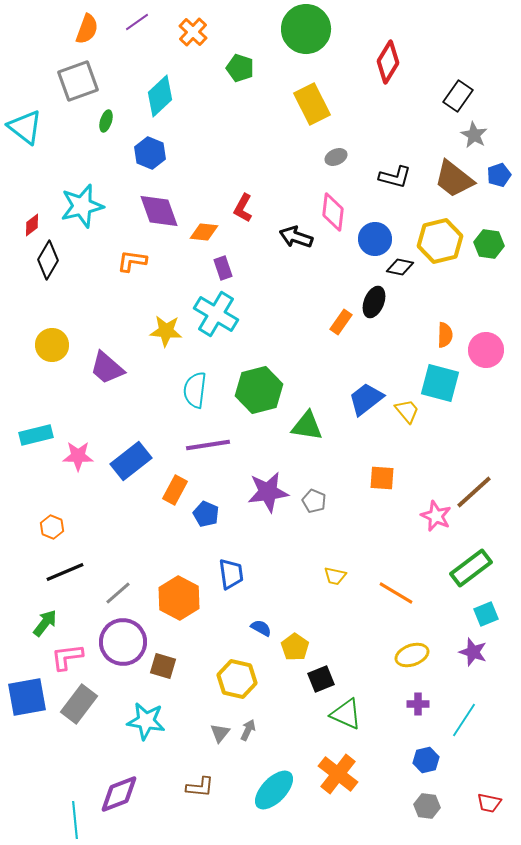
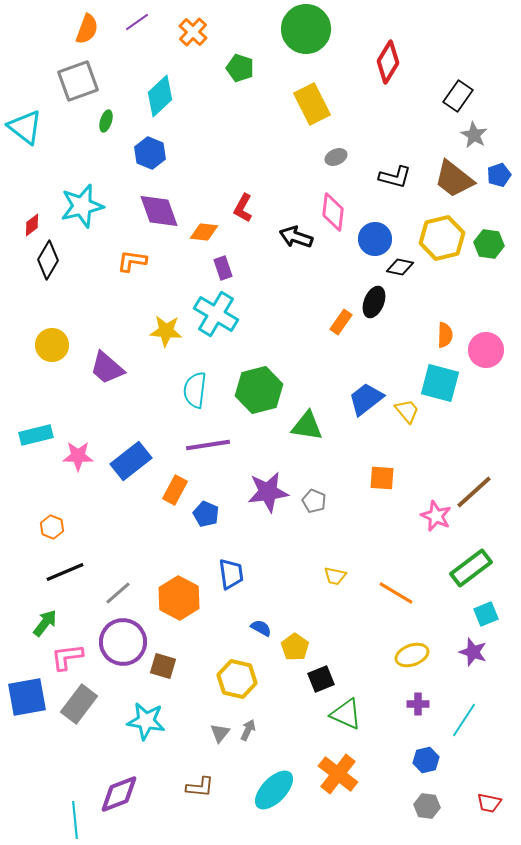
yellow hexagon at (440, 241): moved 2 px right, 3 px up
